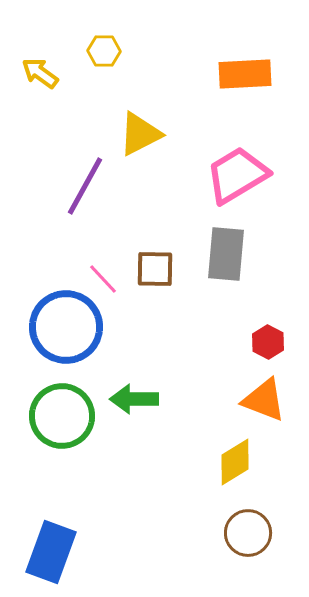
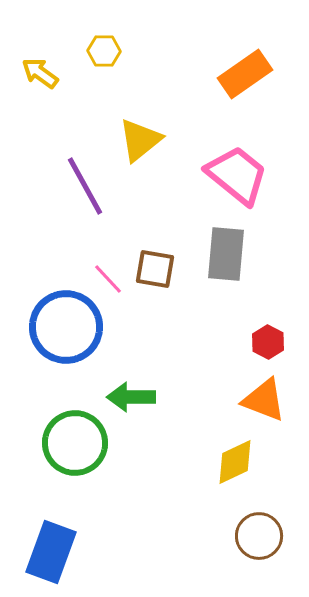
orange rectangle: rotated 32 degrees counterclockwise
yellow triangle: moved 6 px down; rotated 12 degrees counterclockwise
pink trapezoid: rotated 70 degrees clockwise
purple line: rotated 58 degrees counterclockwise
brown square: rotated 9 degrees clockwise
pink line: moved 5 px right
green arrow: moved 3 px left, 2 px up
green circle: moved 13 px right, 27 px down
yellow diamond: rotated 6 degrees clockwise
brown circle: moved 11 px right, 3 px down
